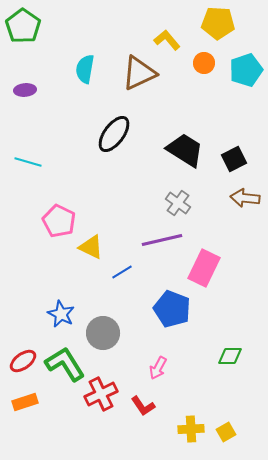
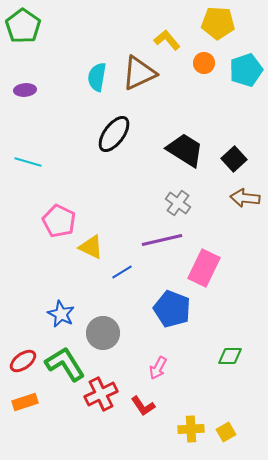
cyan semicircle: moved 12 px right, 8 px down
black square: rotated 15 degrees counterclockwise
